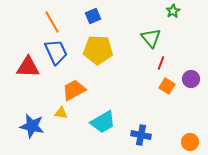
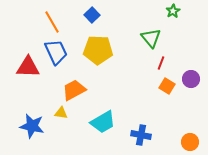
blue square: moved 1 px left, 1 px up; rotated 21 degrees counterclockwise
